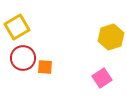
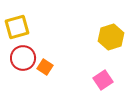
yellow square: rotated 15 degrees clockwise
orange square: rotated 28 degrees clockwise
pink square: moved 1 px right, 2 px down
